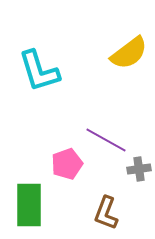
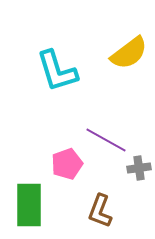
cyan L-shape: moved 18 px right
gray cross: moved 1 px up
brown L-shape: moved 6 px left, 2 px up
